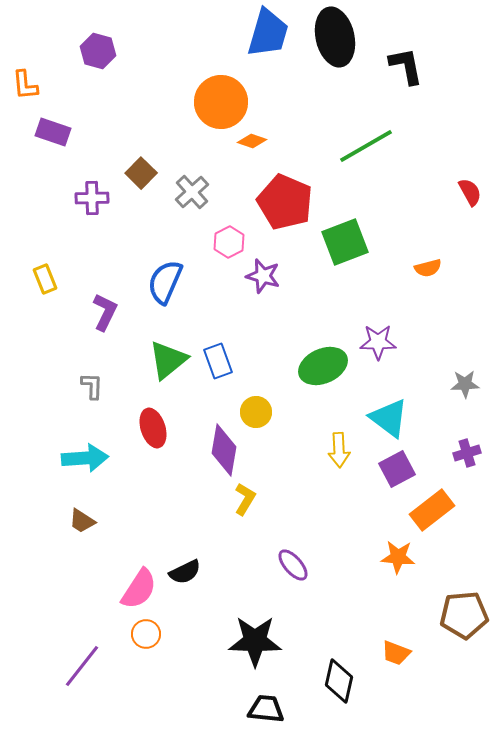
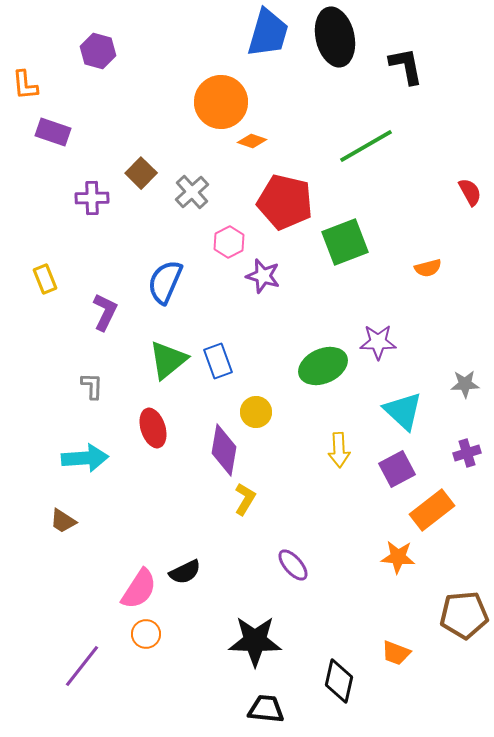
red pentagon at (285, 202): rotated 10 degrees counterclockwise
cyan triangle at (389, 418): moved 14 px right, 7 px up; rotated 6 degrees clockwise
brown trapezoid at (82, 521): moved 19 px left
